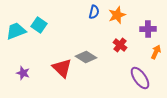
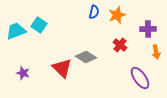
orange arrow: rotated 144 degrees clockwise
